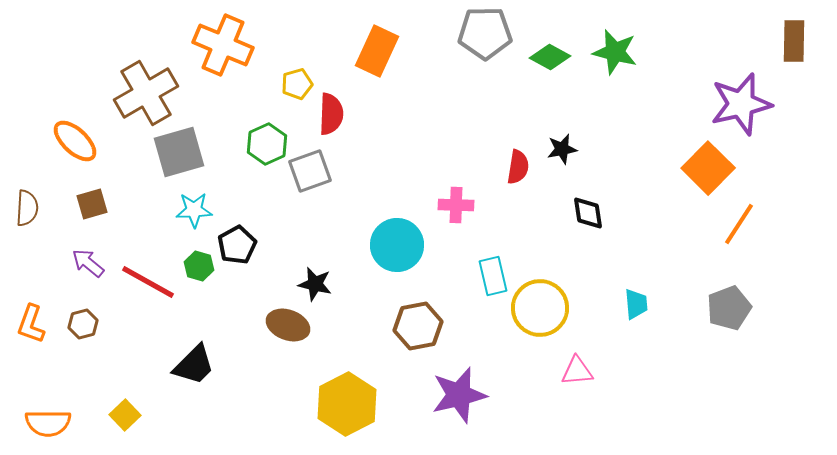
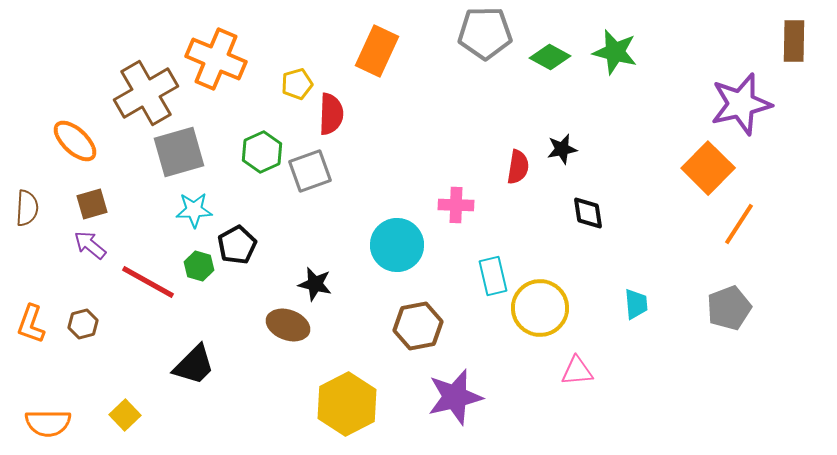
orange cross at (223, 45): moved 7 px left, 14 px down
green hexagon at (267, 144): moved 5 px left, 8 px down
purple arrow at (88, 263): moved 2 px right, 18 px up
purple star at (459, 395): moved 4 px left, 2 px down
